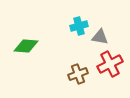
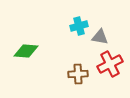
green diamond: moved 5 px down
brown cross: rotated 18 degrees clockwise
